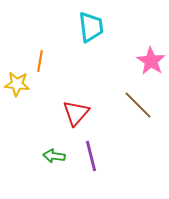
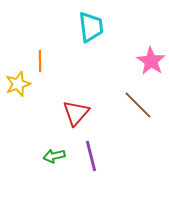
orange line: rotated 10 degrees counterclockwise
yellow star: moved 1 px right; rotated 25 degrees counterclockwise
green arrow: rotated 20 degrees counterclockwise
